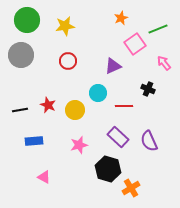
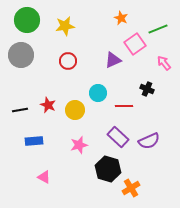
orange star: rotated 24 degrees counterclockwise
purple triangle: moved 6 px up
black cross: moved 1 px left
purple semicircle: rotated 90 degrees counterclockwise
